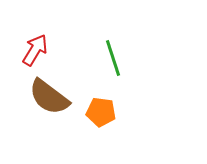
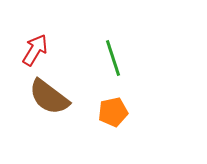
orange pentagon: moved 12 px right; rotated 20 degrees counterclockwise
